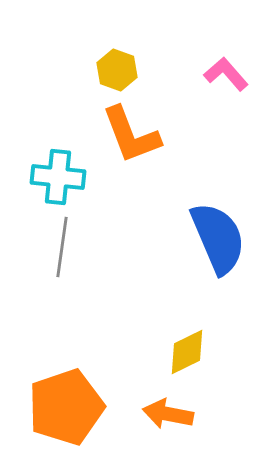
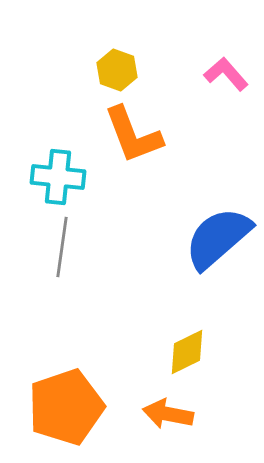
orange L-shape: moved 2 px right
blue semicircle: rotated 108 degrees counterclockwise
